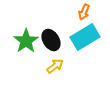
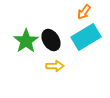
orange arrow: rotated 14 degrees clockwise
cyan rectangle: moved 1 px right
yellow arrow: rotated 36 degrees clockwise
